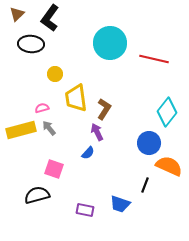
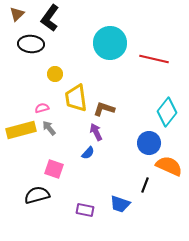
brown L-shape: rotated 105 degrees counterclockwise
purple arrow: moved 1 px left
